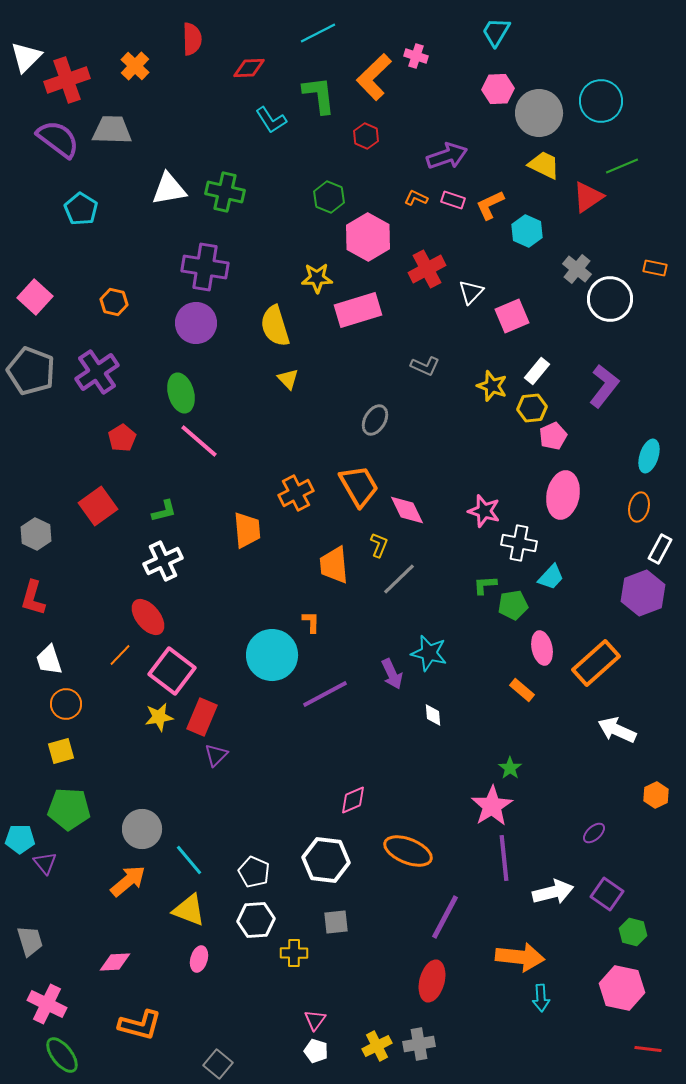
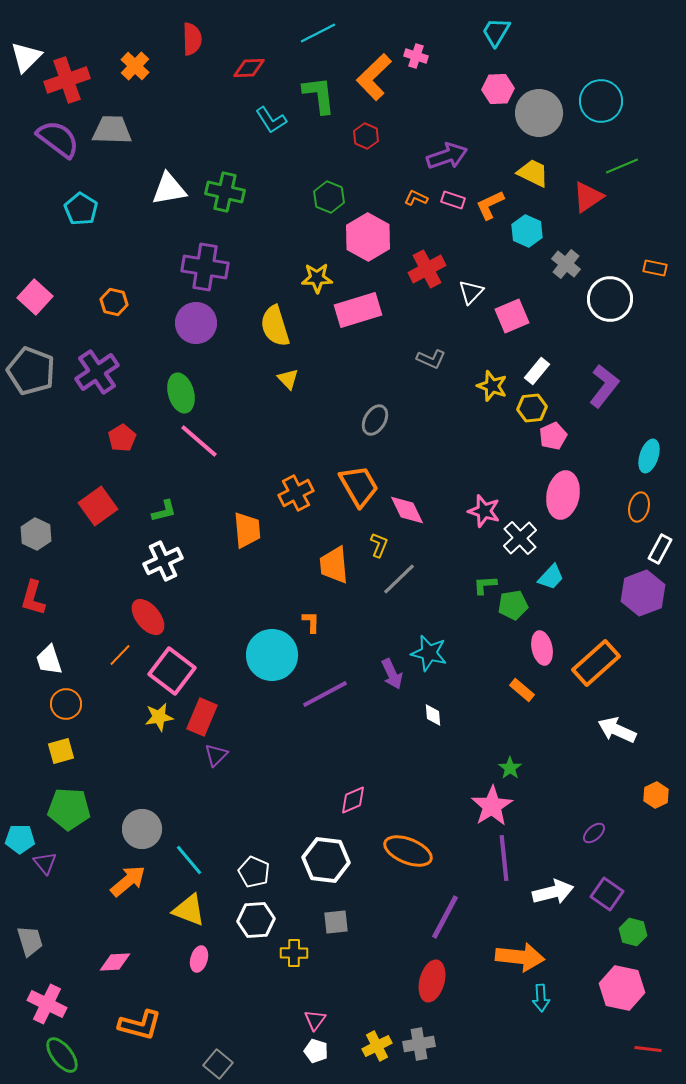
yellow trapezoid at (544, 165): moved 11 px left, 8 px down
gray cross at (577, 269): moved 11 px left, 5 px up
gray L-shape at (425, 366): moved 6 px right, 7 px up
white cross at (519, 543): moved 1 px right, 5 px up; rotated 36 degrees clockwise
